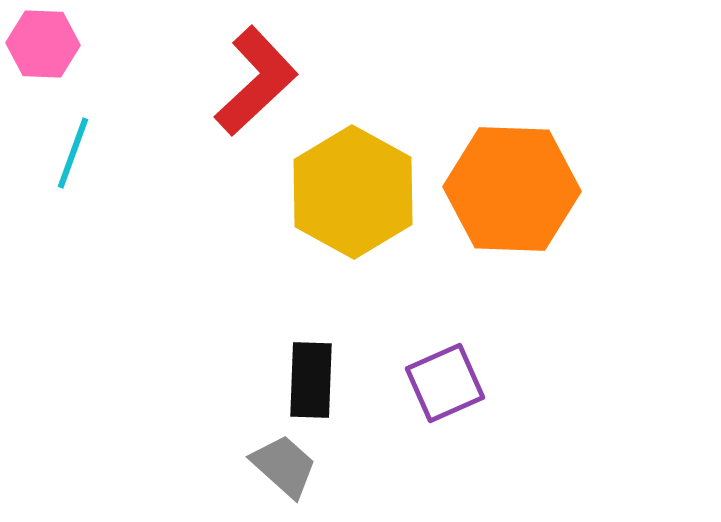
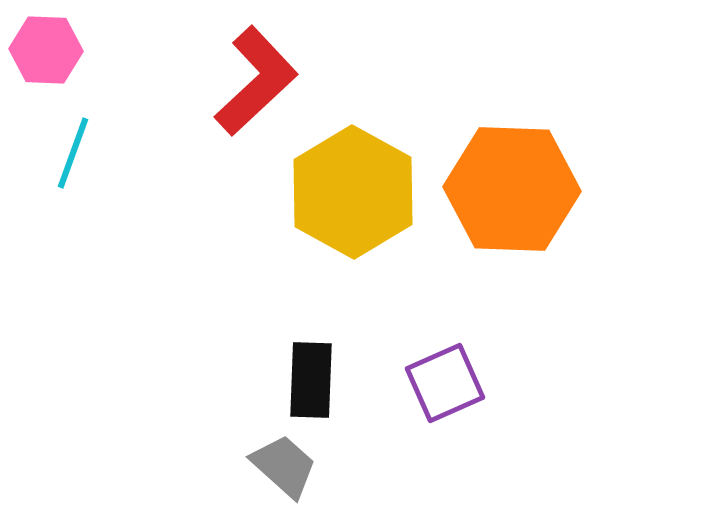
pink hexagon: moved 3 px right, 6 px down
